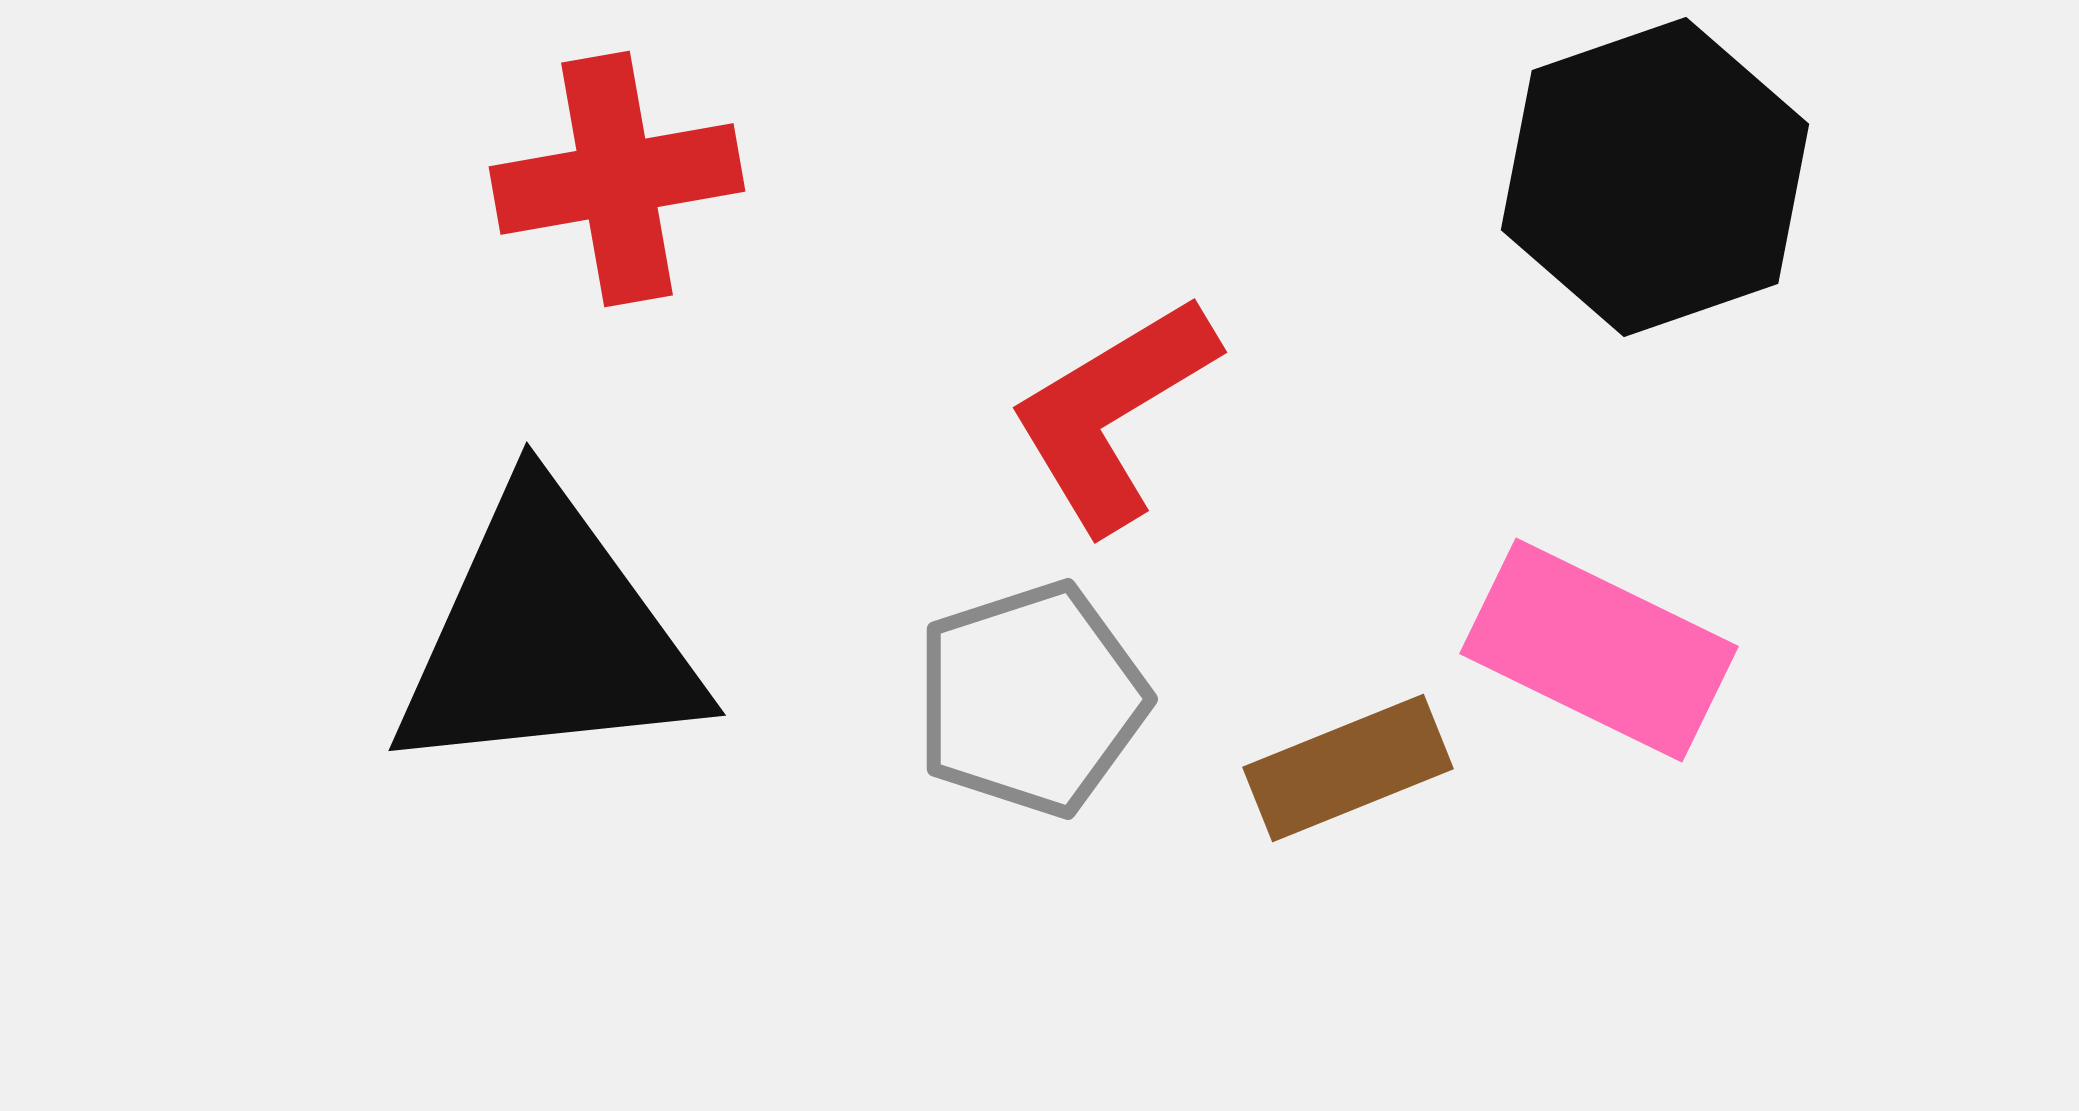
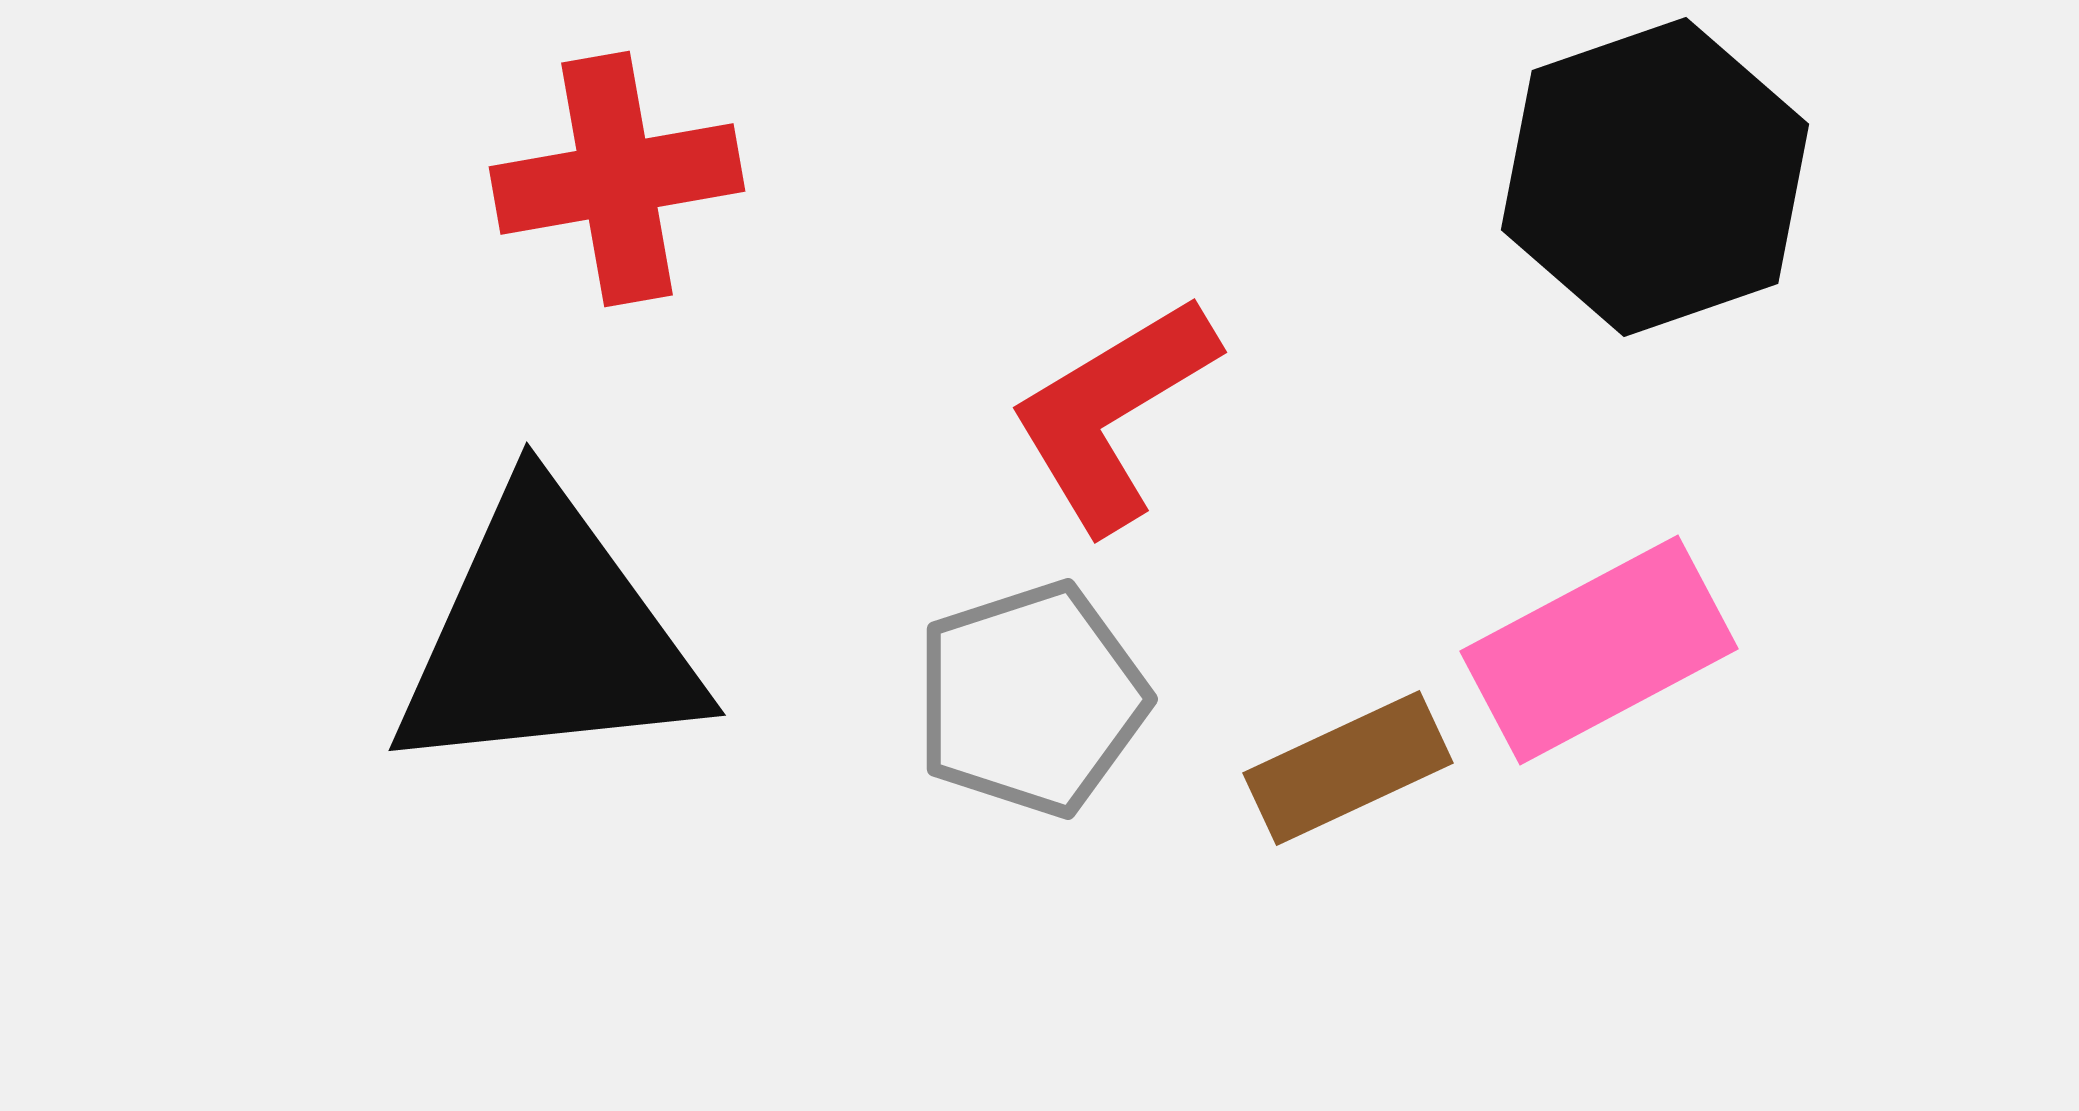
pink rectangle: rotated 54 degrees counterclockwise
brown rectangle: rotated 3 degrees counterclockwise
